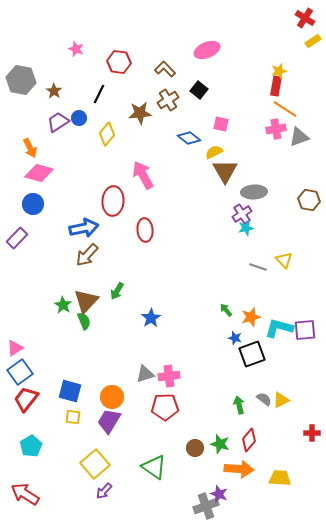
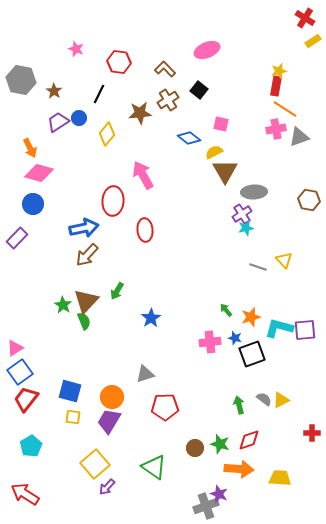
pink cross at (169, 376): moved 41 px right, 34 px up
red diamond at (249, 440): rotated 30 degrees clockwise
purple arrow at (104, 491): moved 3 px right, 4 px up
